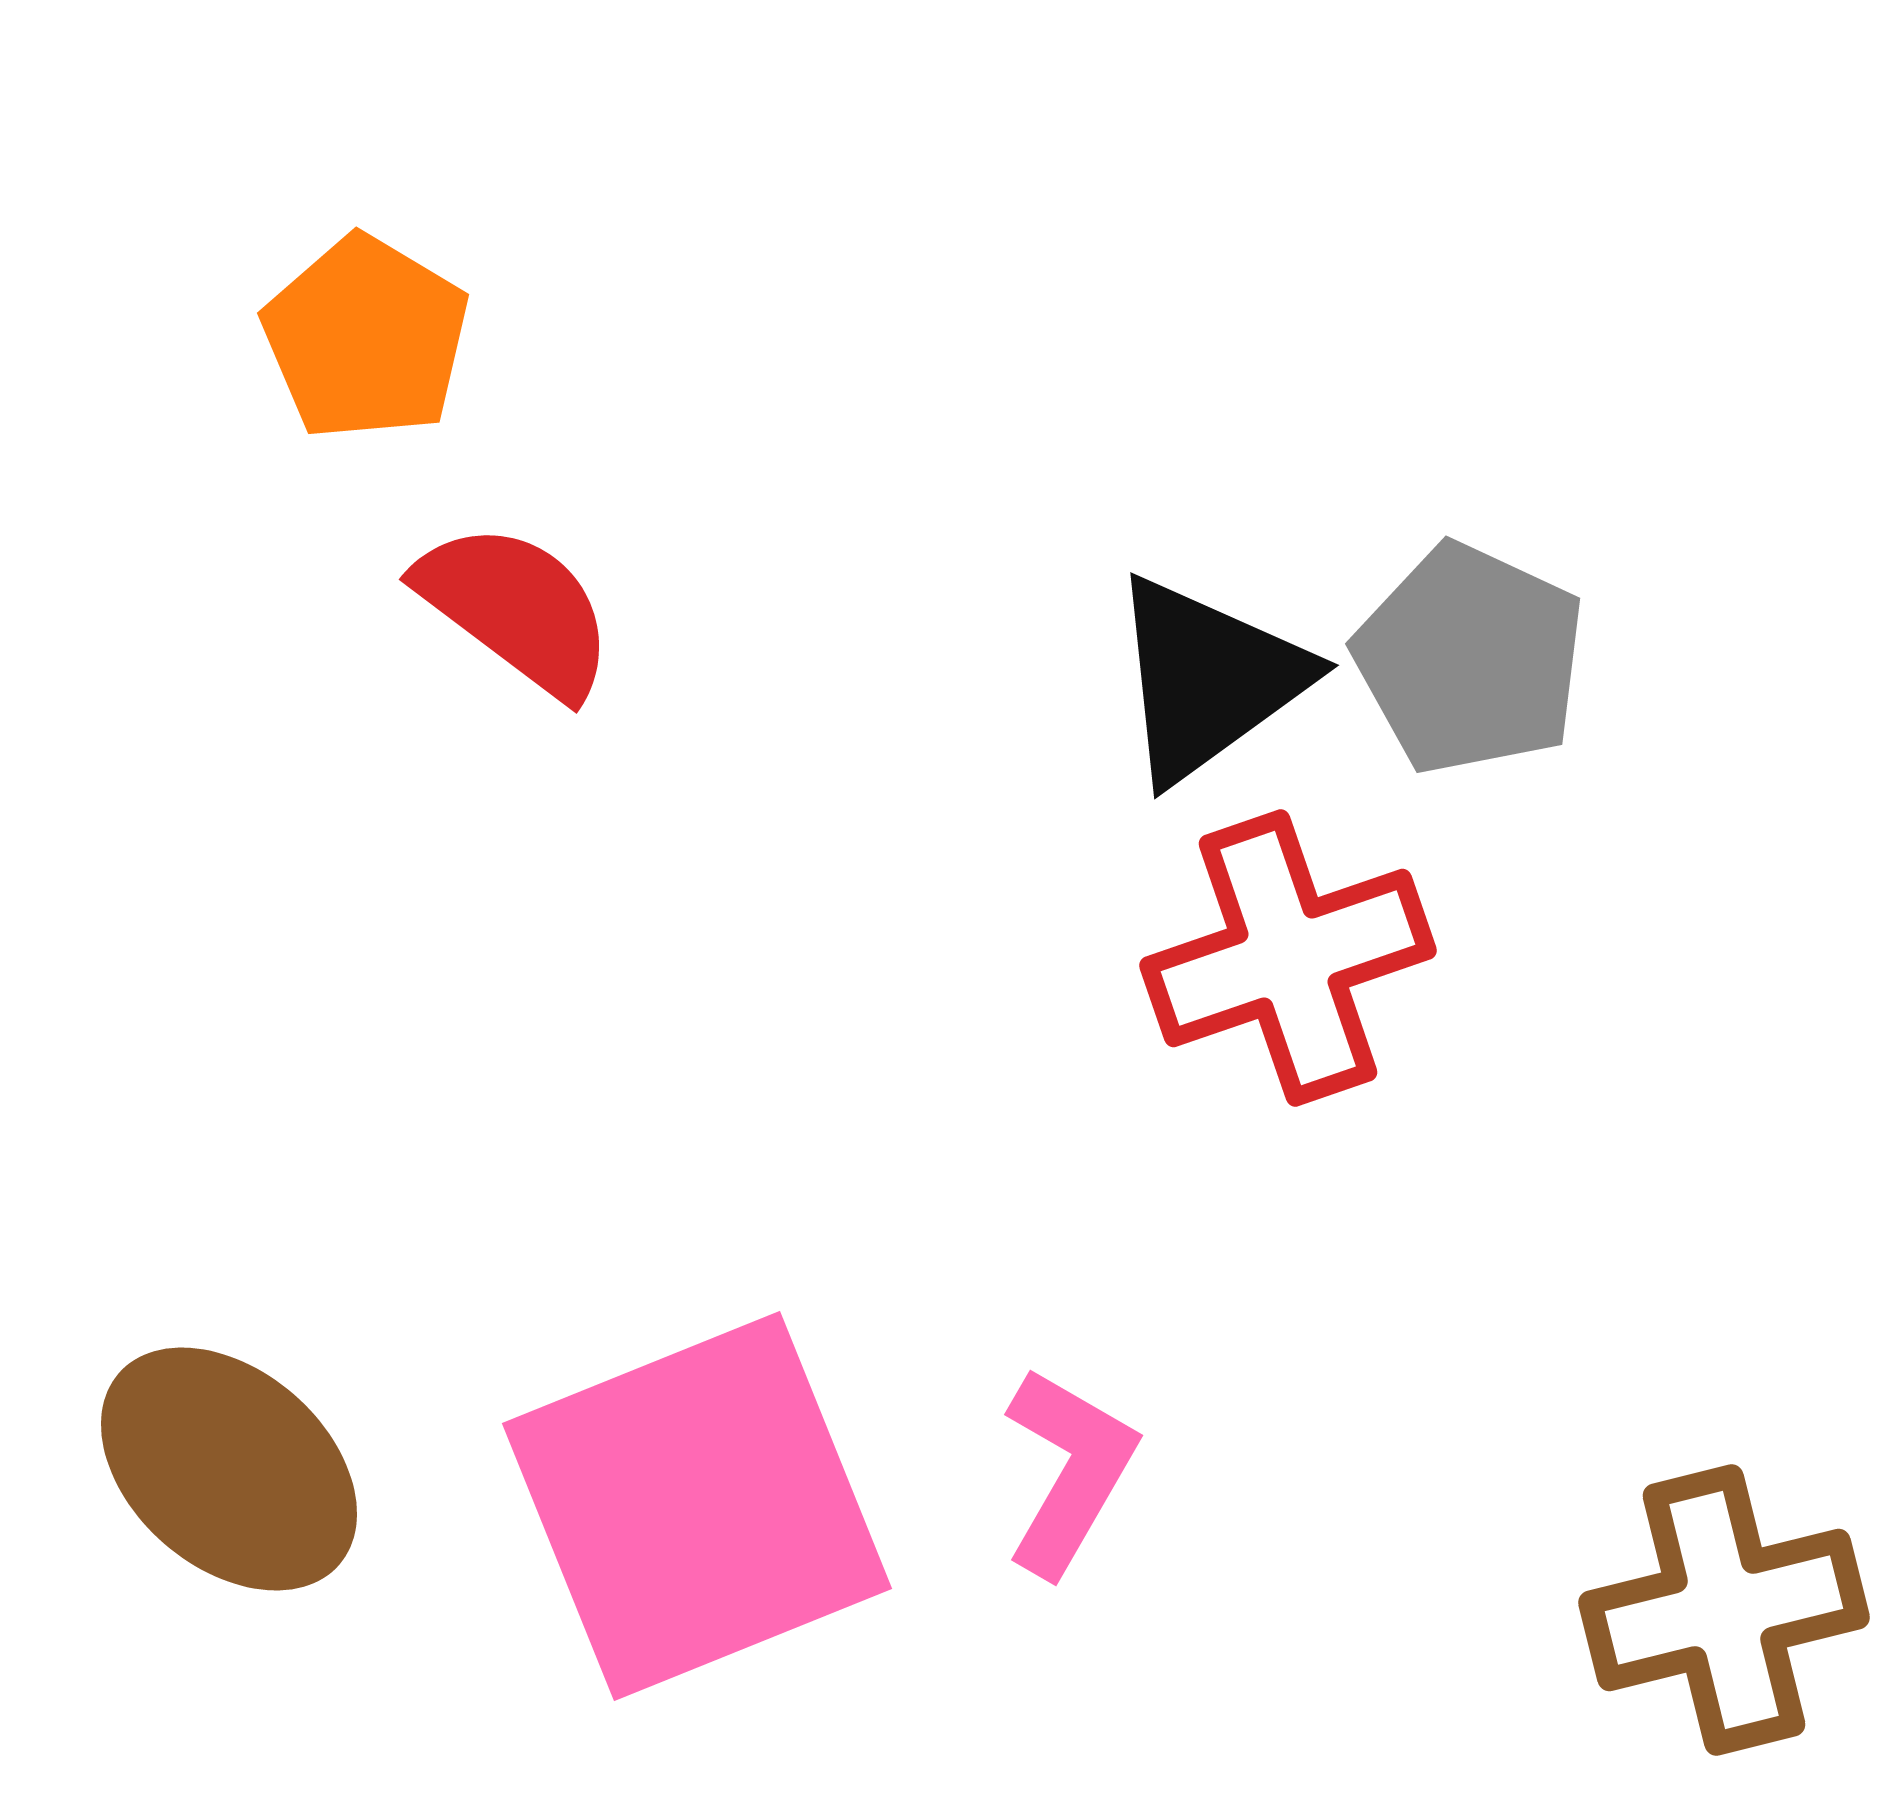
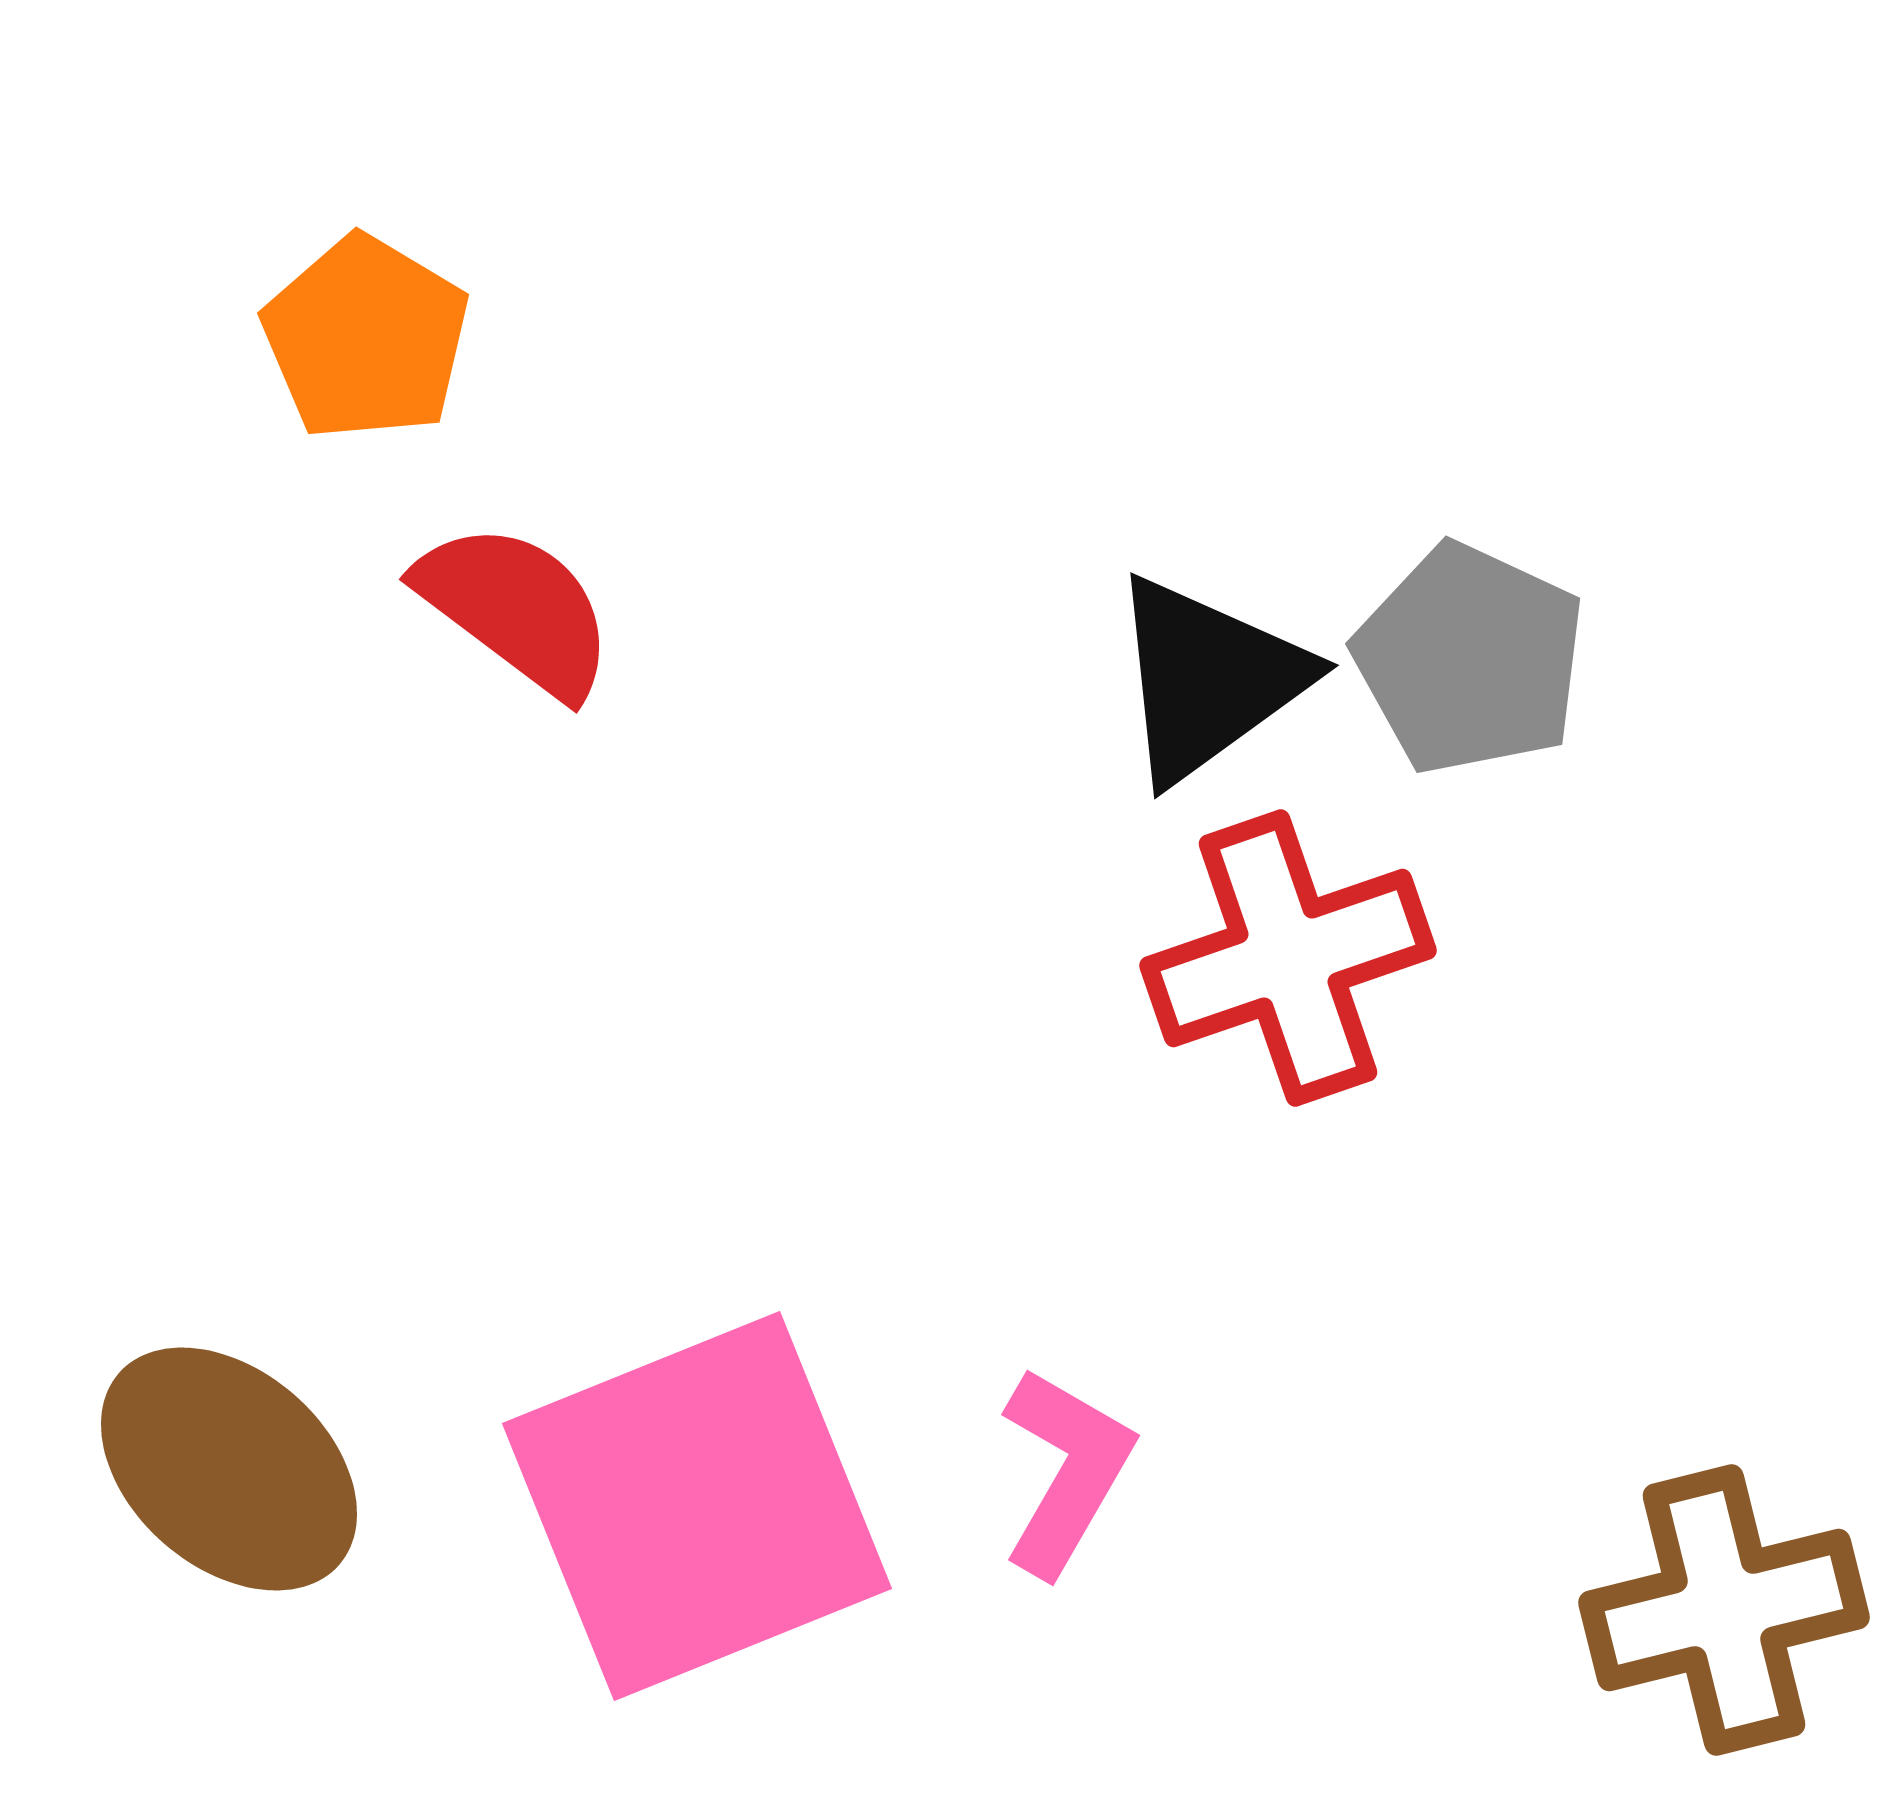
pink L-shape: moved 3 px left
